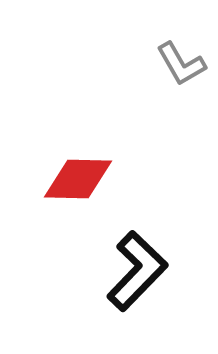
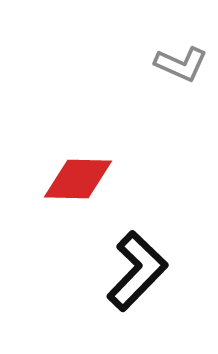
gray L-shape: rotated 36 degrees counterclockwise
